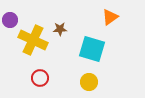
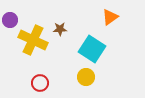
cyan square: rotated 16 degrees clockwise
red circle: moved 5 px down
yellow circle: moved 3 px left, 5 px up
